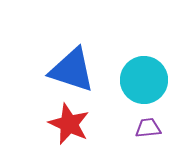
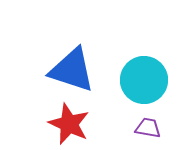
purple trapezoid: rotated 16 degrees clockwise
